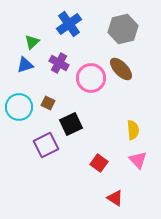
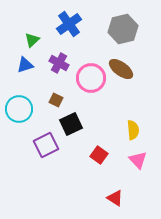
green triangle: moved 2 px up
brown ellipse: rotated 10 degrees counterclockwise
brown square: moved 8 px right, 3 px up
cyan circle: moved 2 px down
red square: moved 8 px up
